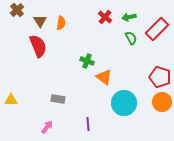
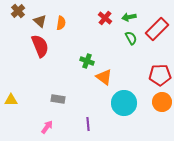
brown cross: moved 1 px right, 1 px down
red cross: moved 1 px down
brown triangle: rotated 16 degrees counterclockwise
red semicircle: moved 2 px right
red pentagon: moved 2 px up; rotated 20 degrees counterclockwise
